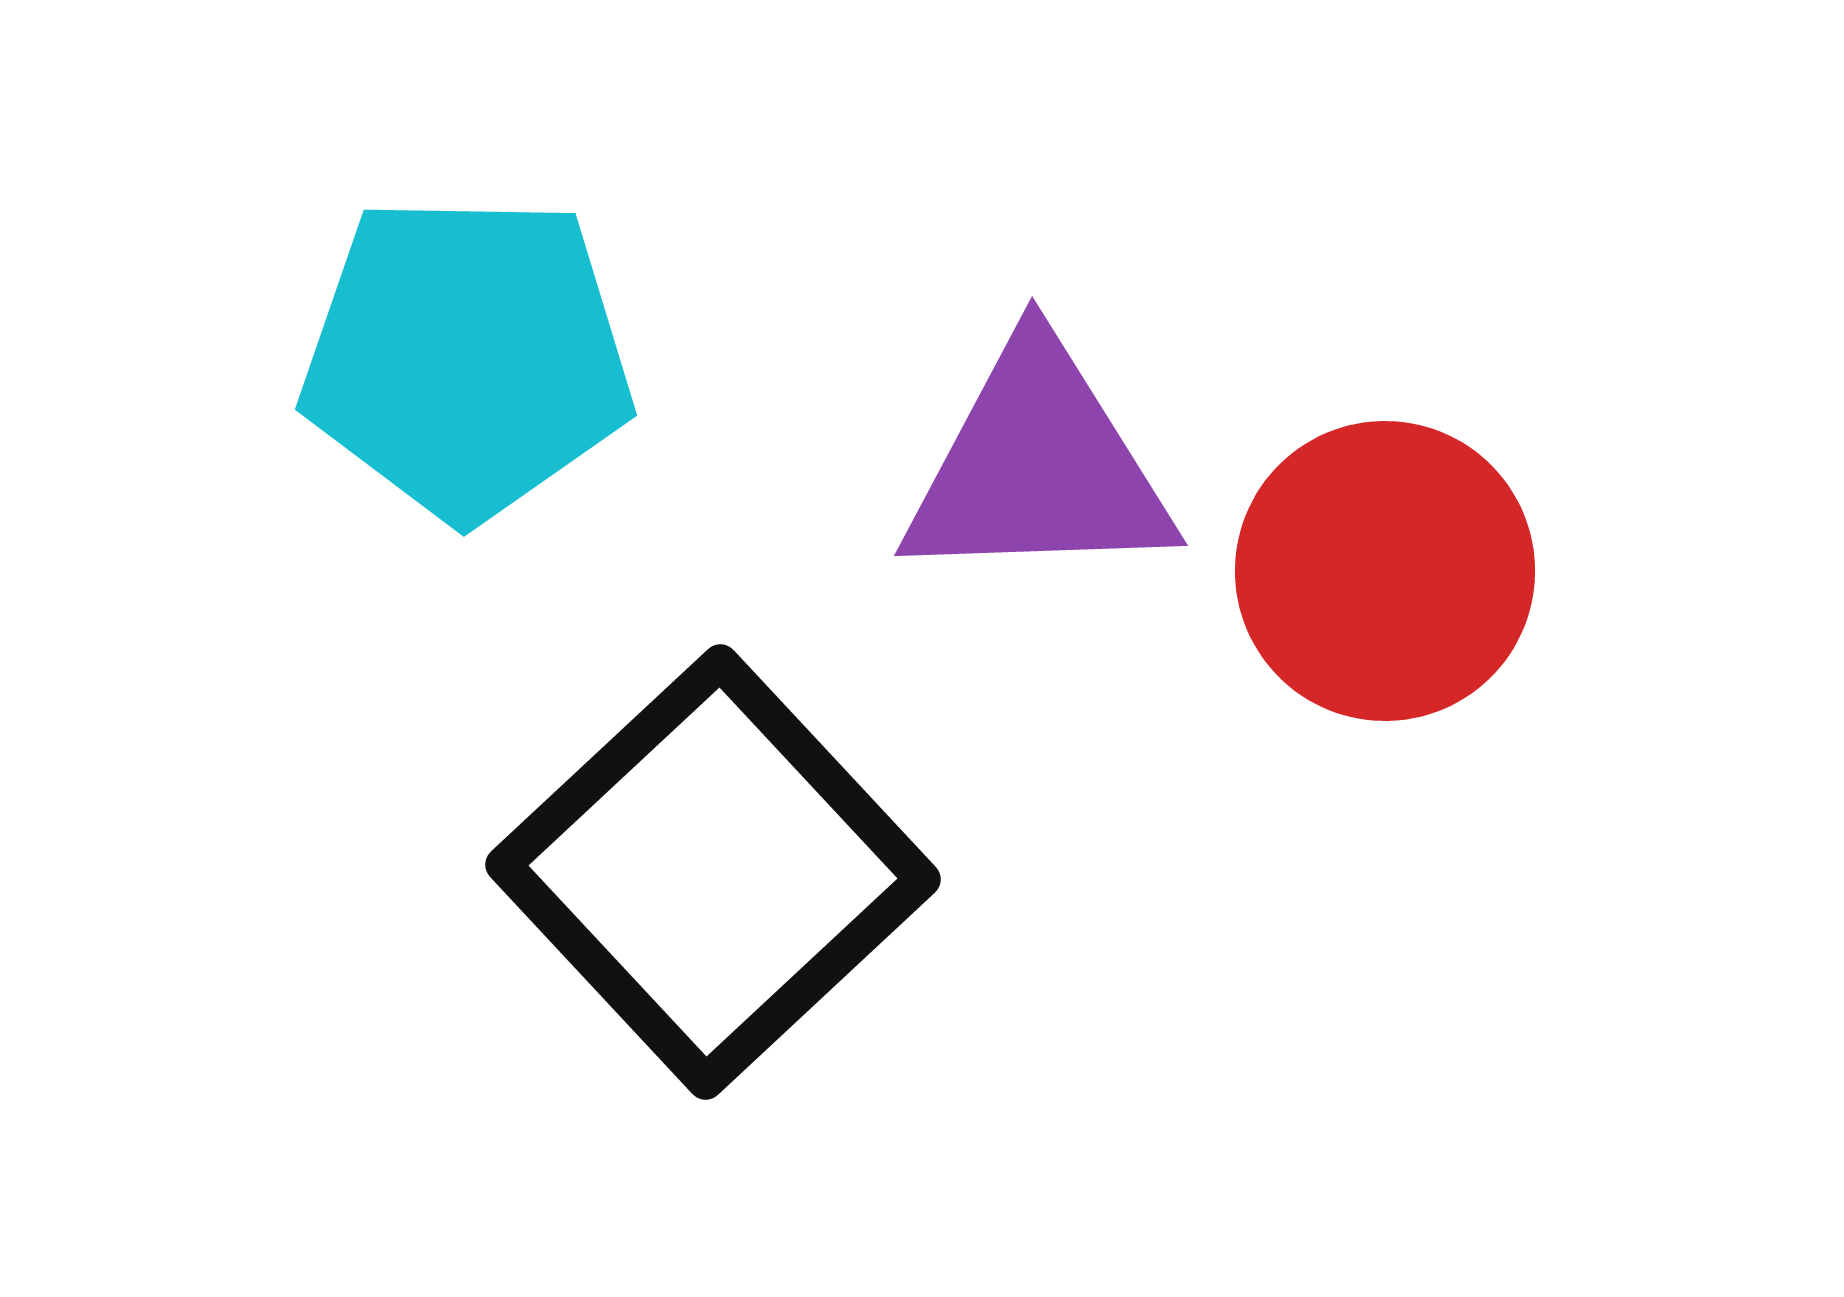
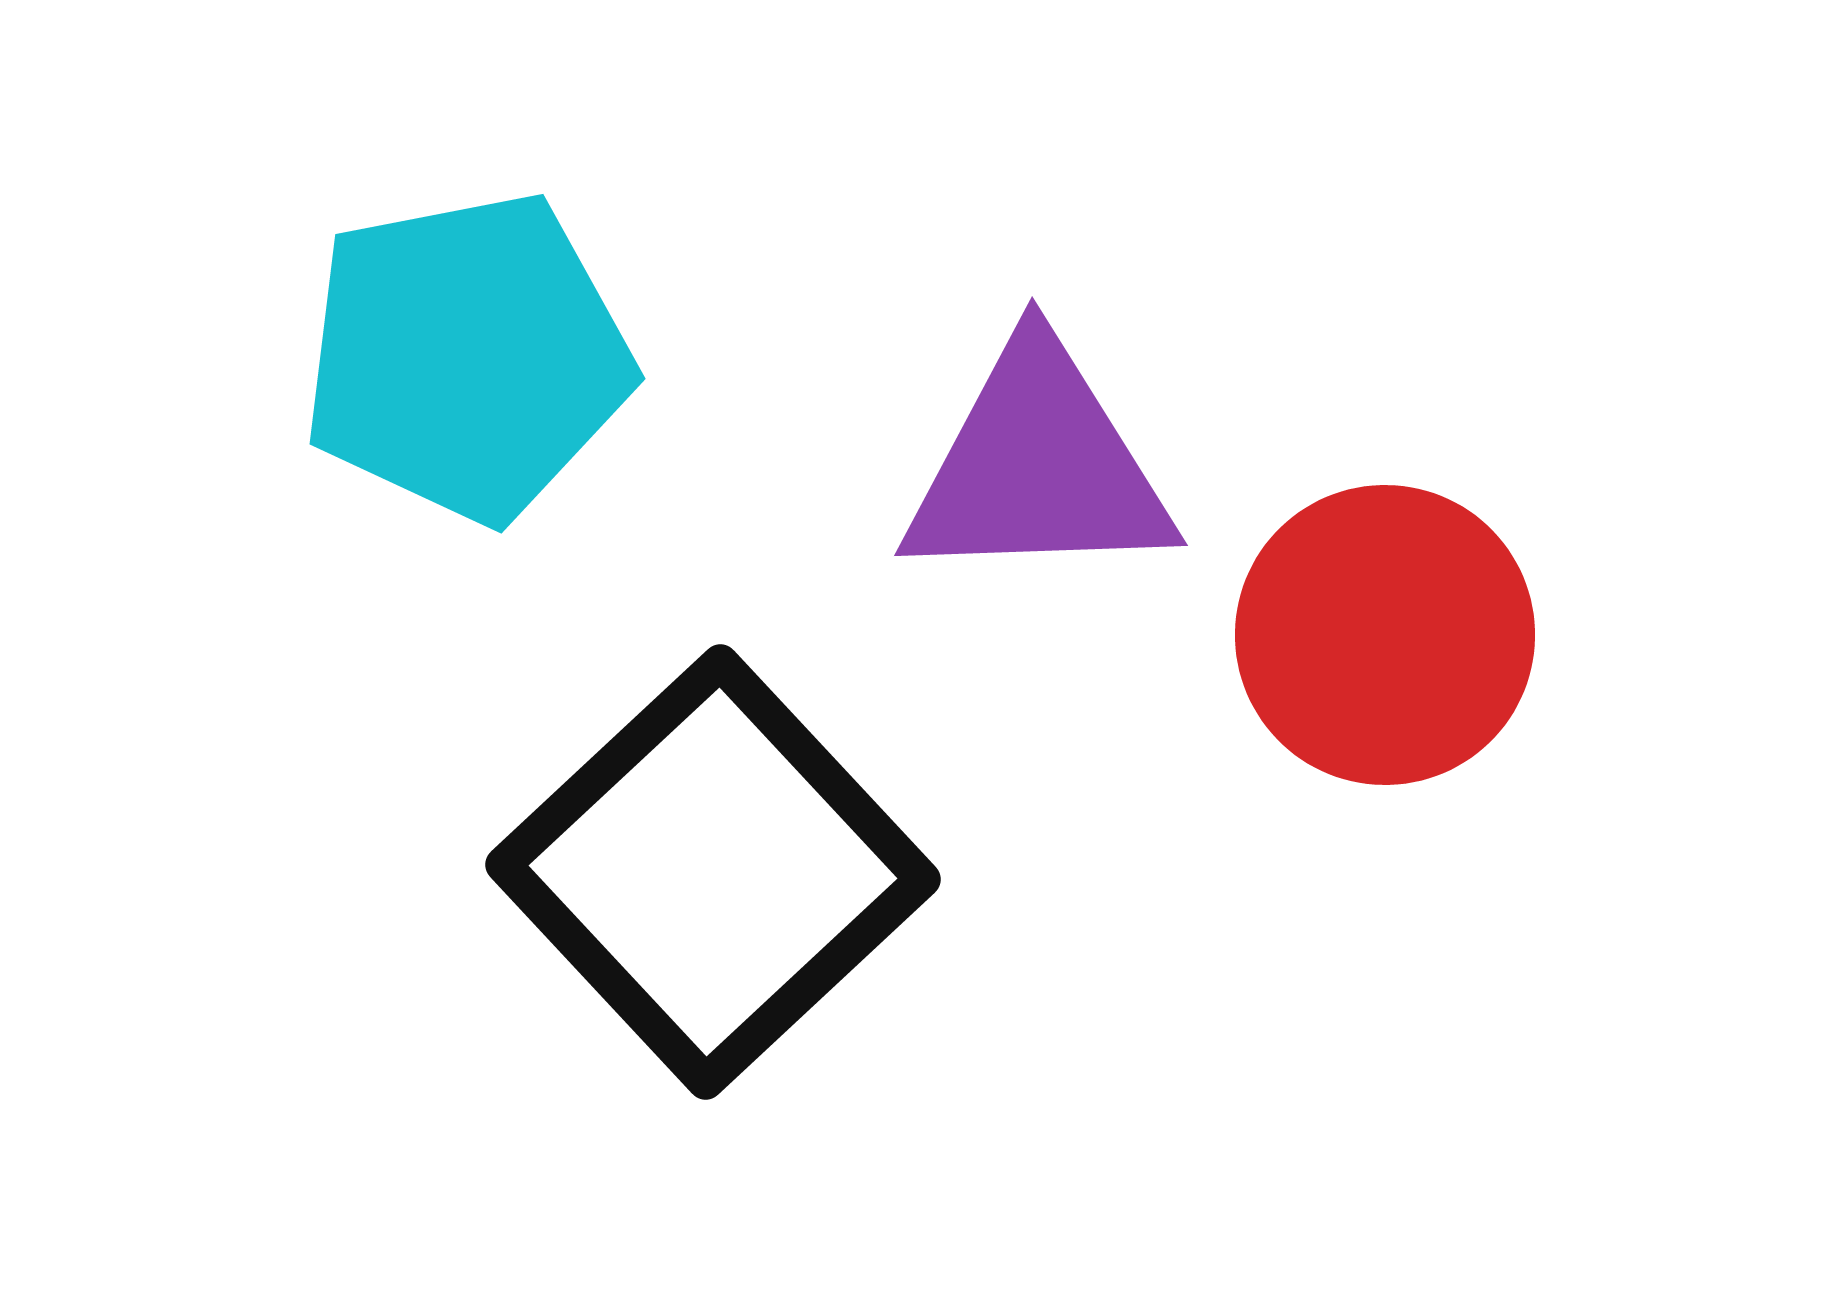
cyan pentagon: rotated 12 degrees counterclockwise
red circle: moved 64 px down
